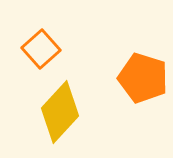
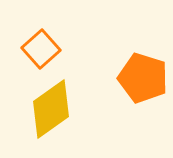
yellow diamond: moved 9 px left, 3 px up; rotated 12 degrees clockwise
